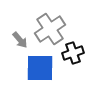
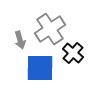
gray arrow: rotated 24 degrees clockwise
black cross: rotated 30 degrees counterclockwise
